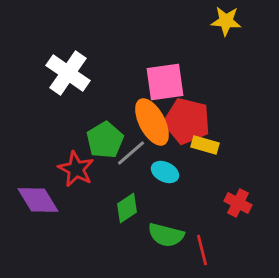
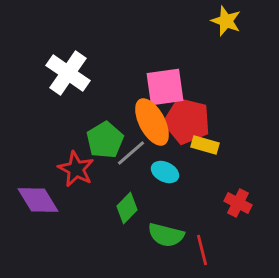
yellow star: rotated 16 degrees clockwise
pink square: moved 5 px down
green diamond: rotated 12 degrees counterclockwise
